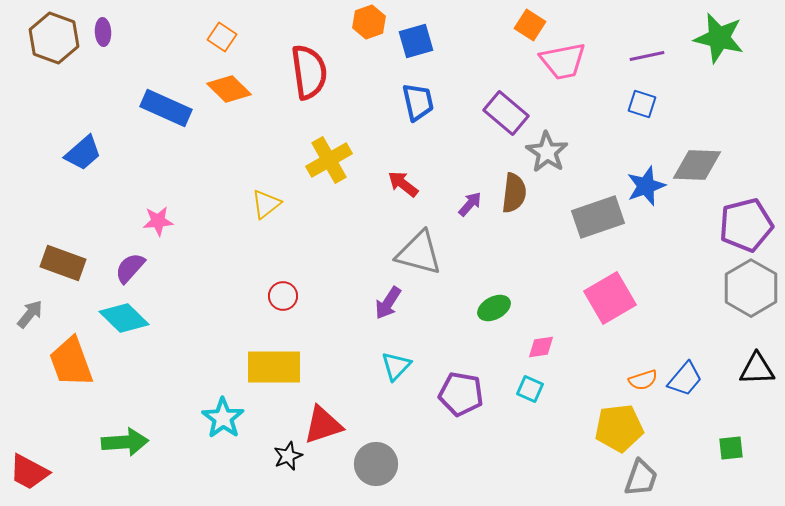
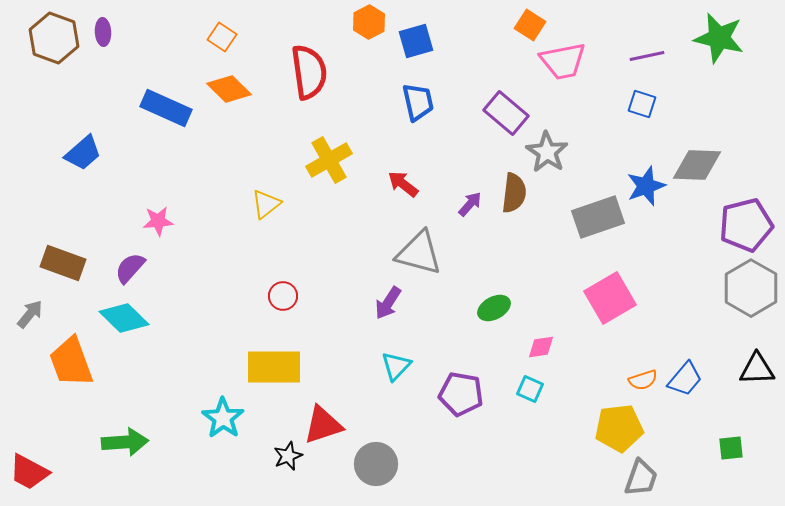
orange hexagon at (369, 22): rotated 8 degrees counterclockwise
